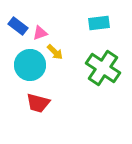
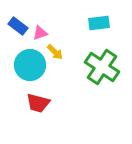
green cross: moved 1 px left, 1 px up
